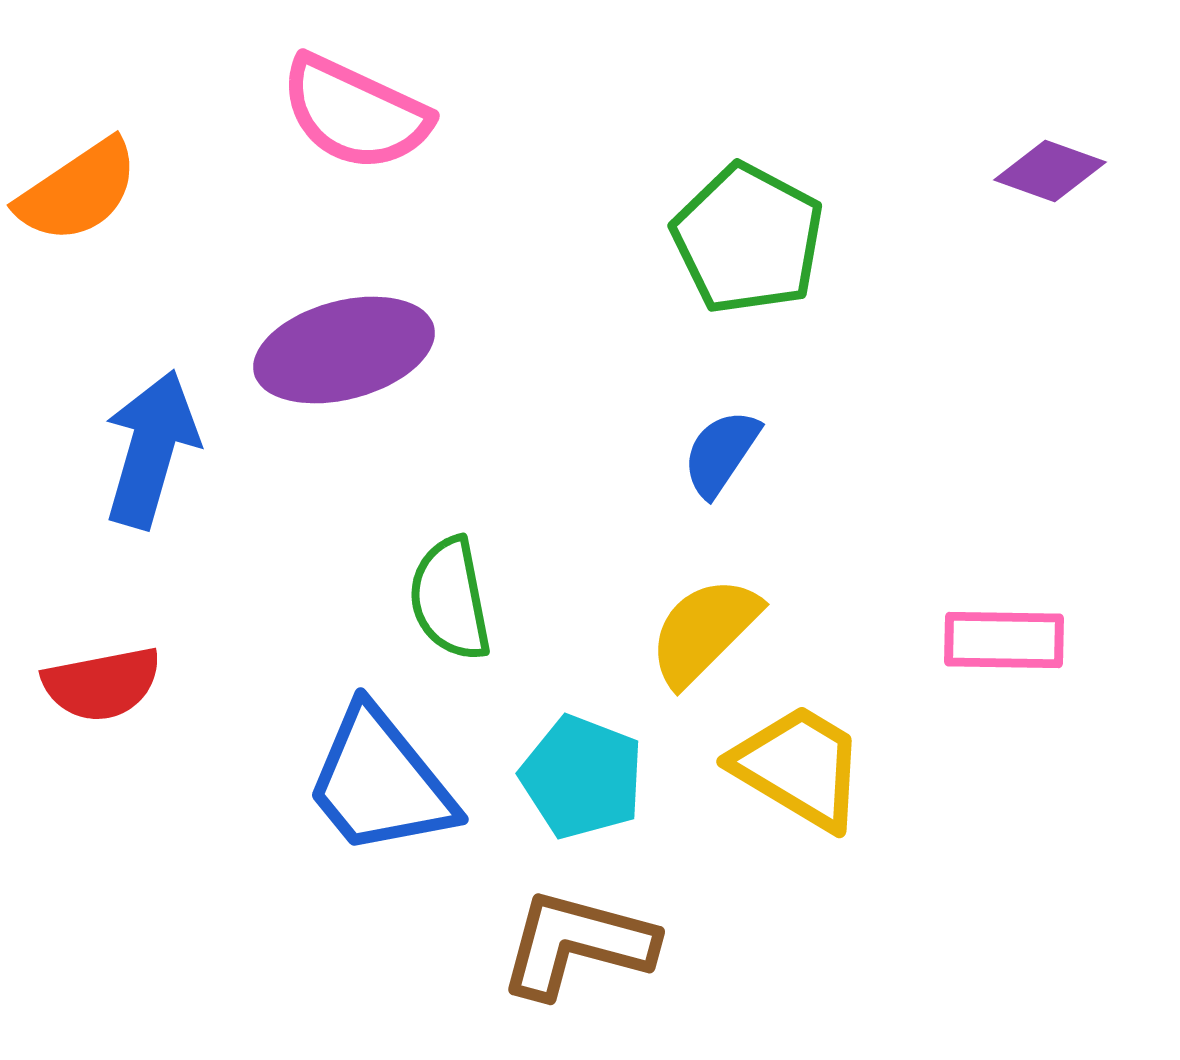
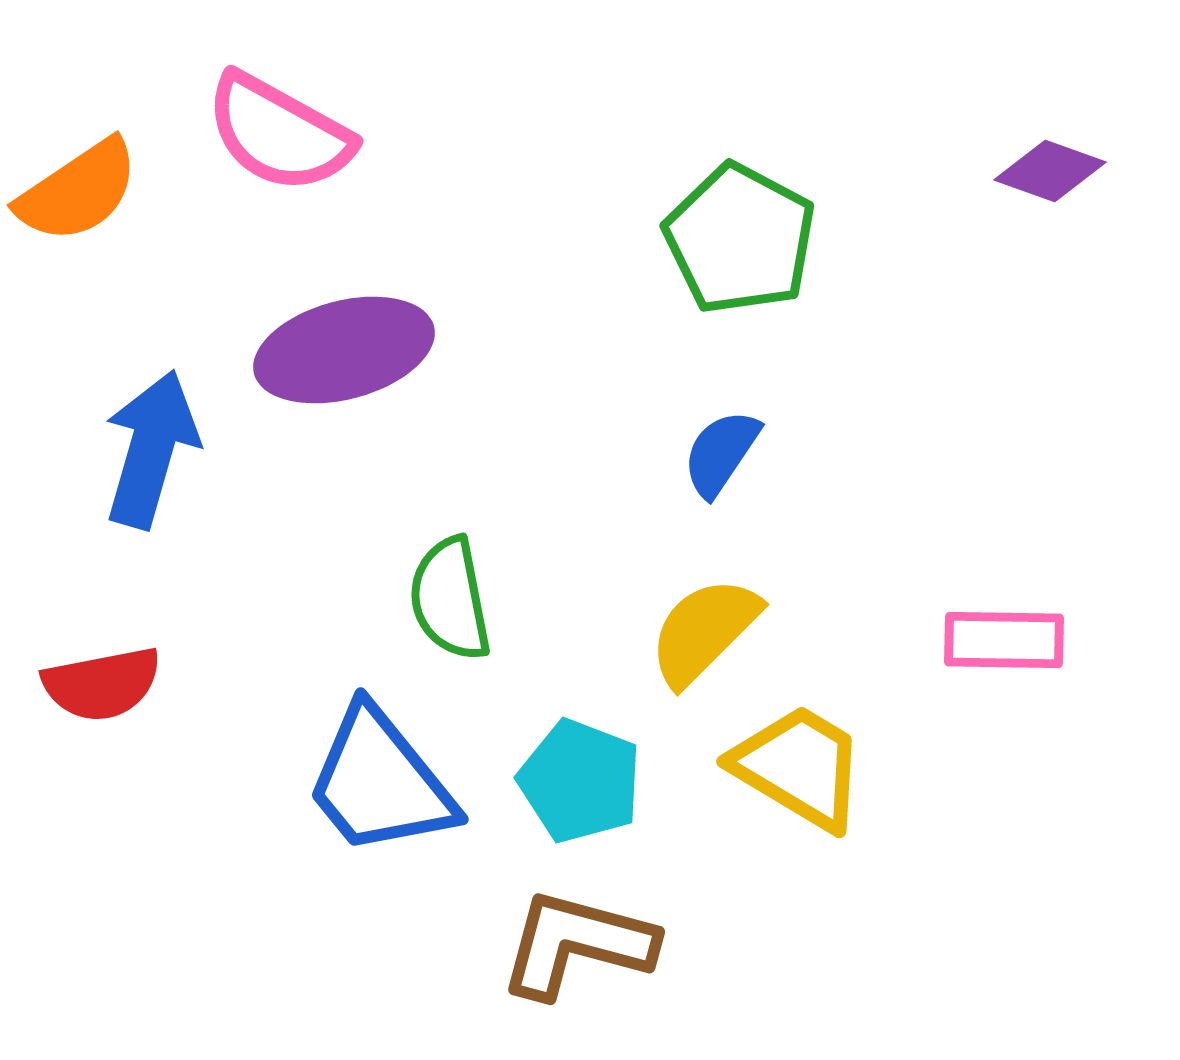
pink semicircle: moved 76 px left, 20 px down; rotated 4 degrees clockwise
green pentagon: moved 8 px left
cyan pentagon: moved 2 px left, 4 px down
